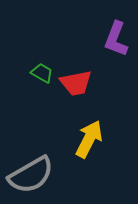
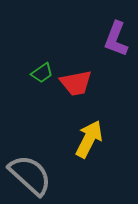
green trapezoid: rotated 115 degrees clockwise
gray semicircle: moved 1 px left; rotated 108 degrees counterclockwise
